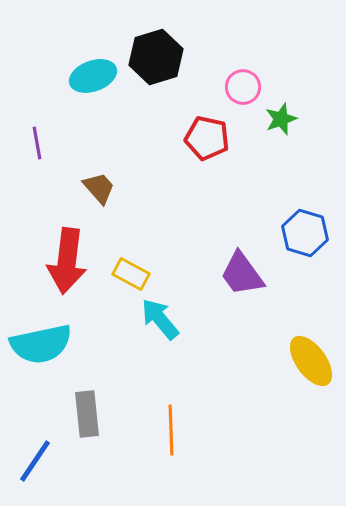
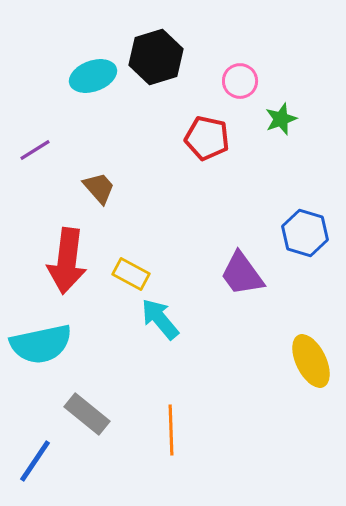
pink circle: moved 3 px left, 6 px up
purple line: moved 2 px left, 7 px down; rotated 68 degrees clockwise
yellow ellipse: rotated 10 degrees clockwise
gray rectangle: rotated 45 degrees counterclockwise
